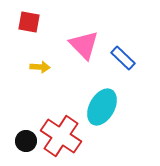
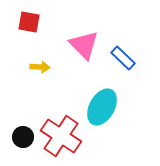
black circle: moved 3 px left, 4 px up
